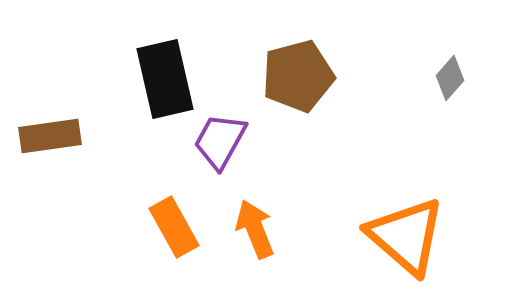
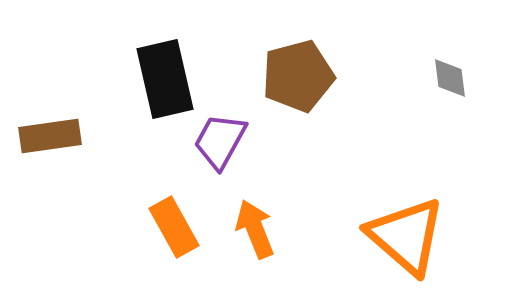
gray diamond: rotated 48 degrees counterclockwise
